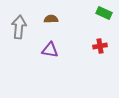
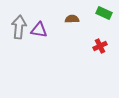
brown semicircle: moved 21 px right
red cross: rotated 16 degrees counterclockwise
purple triangle: moved 11 px left, 20 px up
